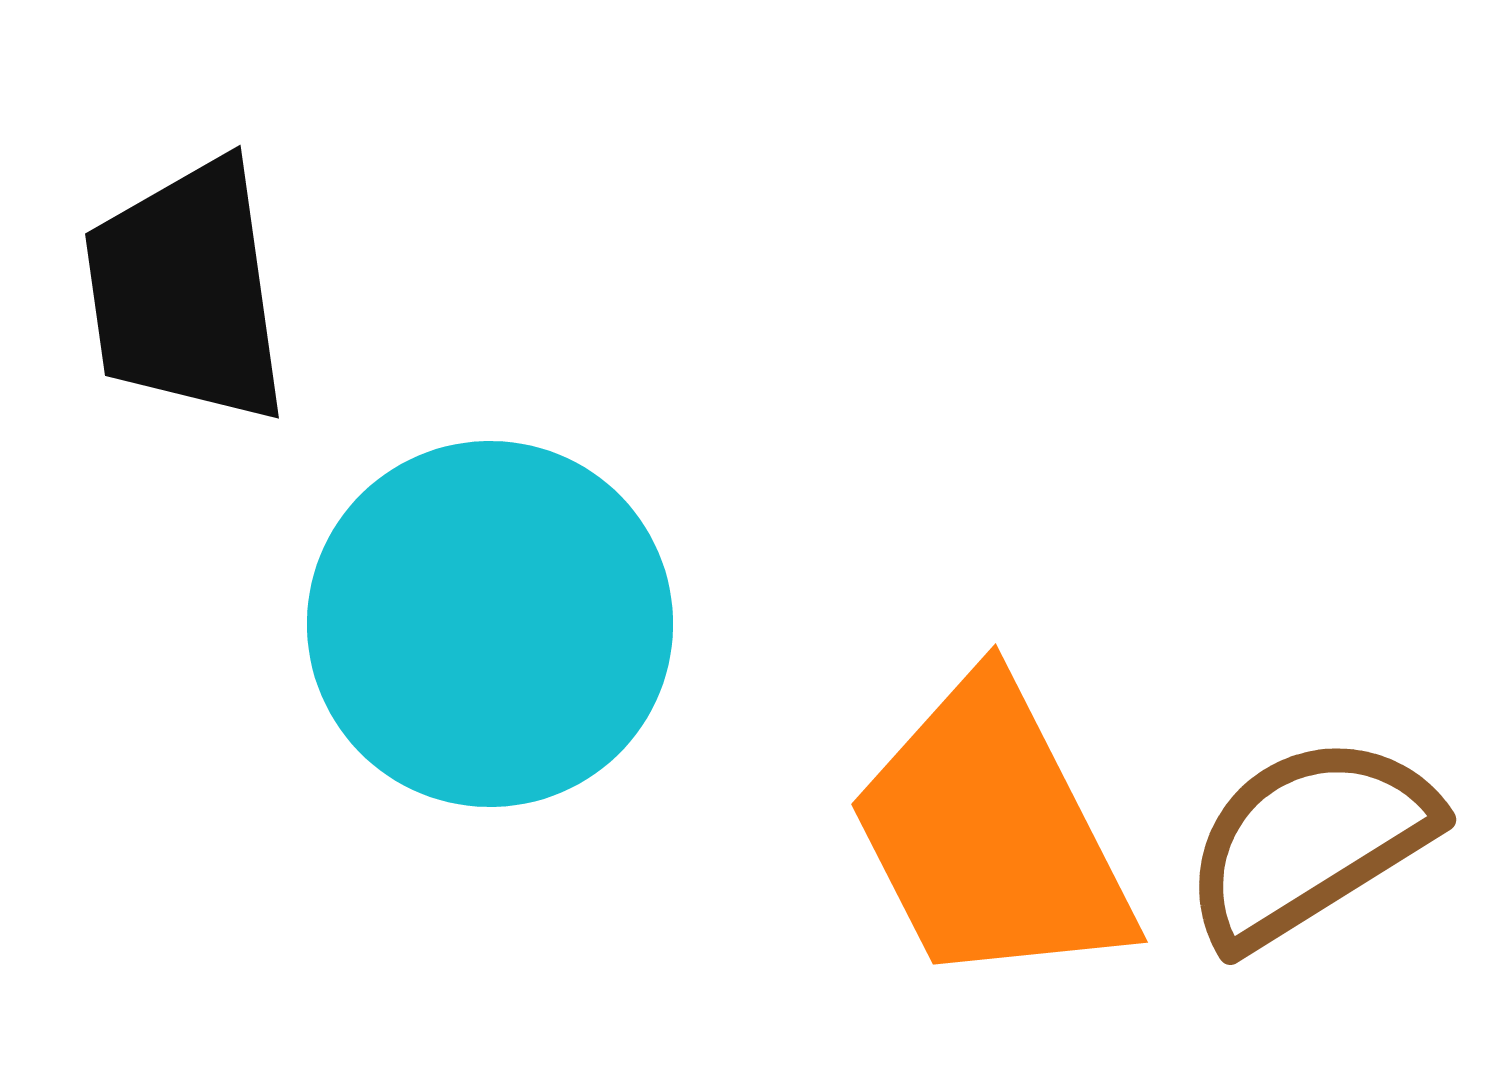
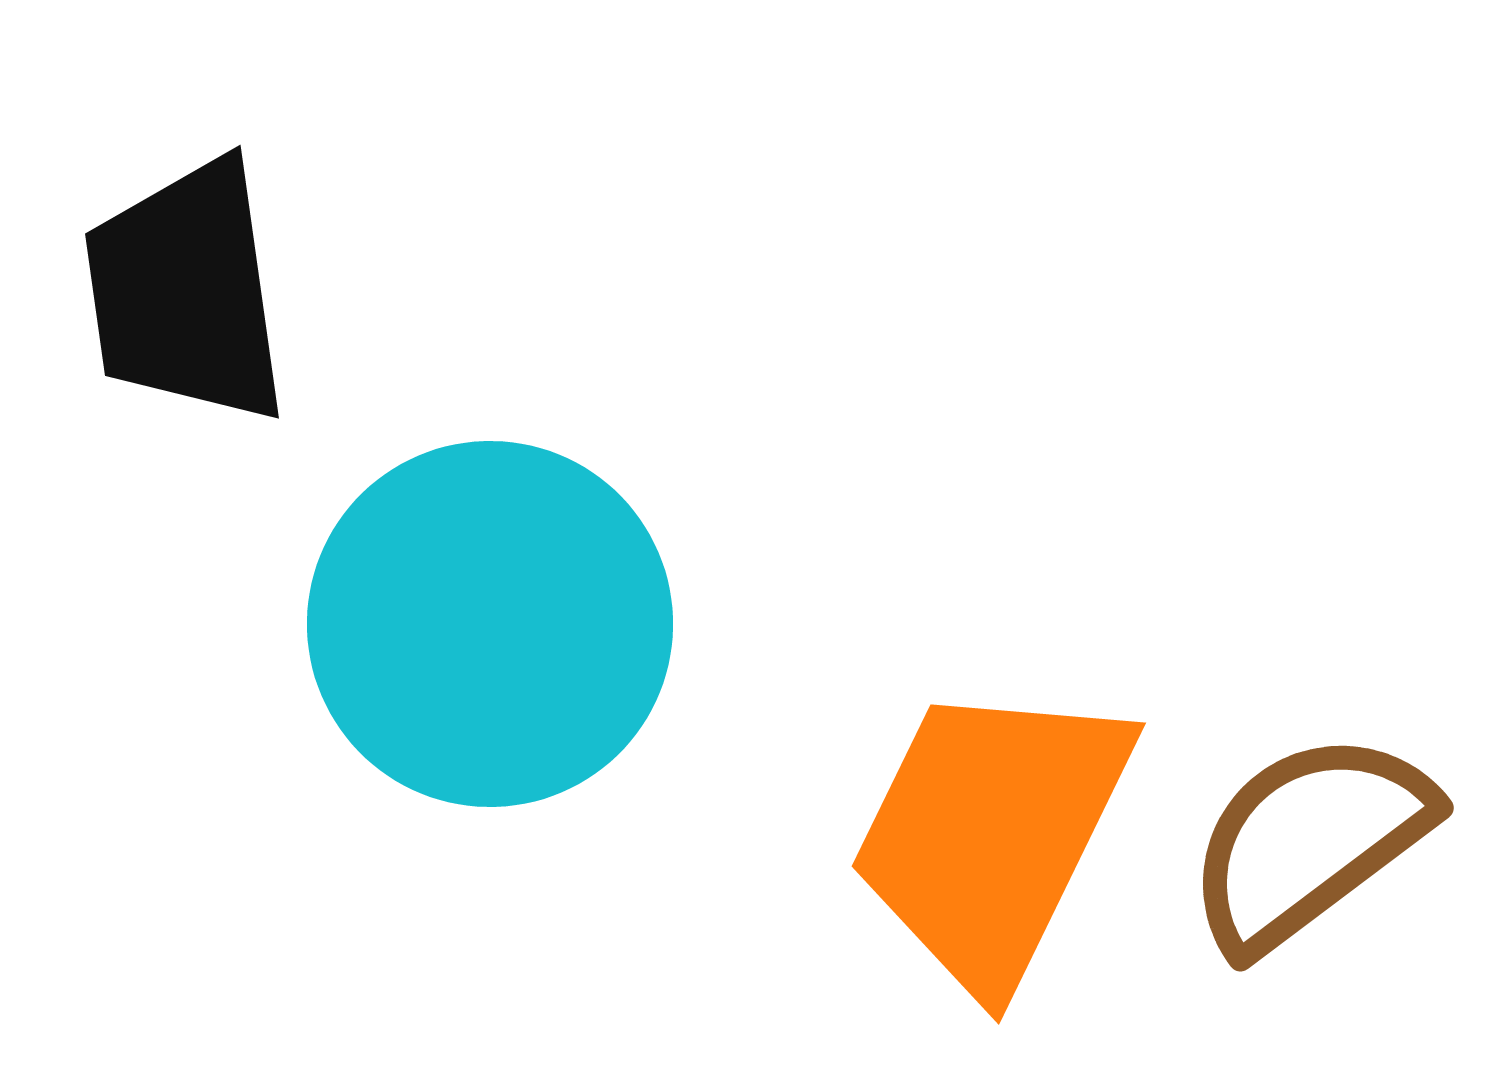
orange trapezoid: rotated 53 degrees clockwise
brown semicircle: rotated 5 degrees counterclockwise
